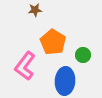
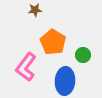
pink L-shape: moved 1 px right, 1 px down
